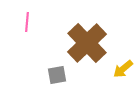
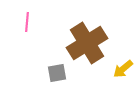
brown cross: rotated 12 degrees clockwise
gray square: moved 2 px up
